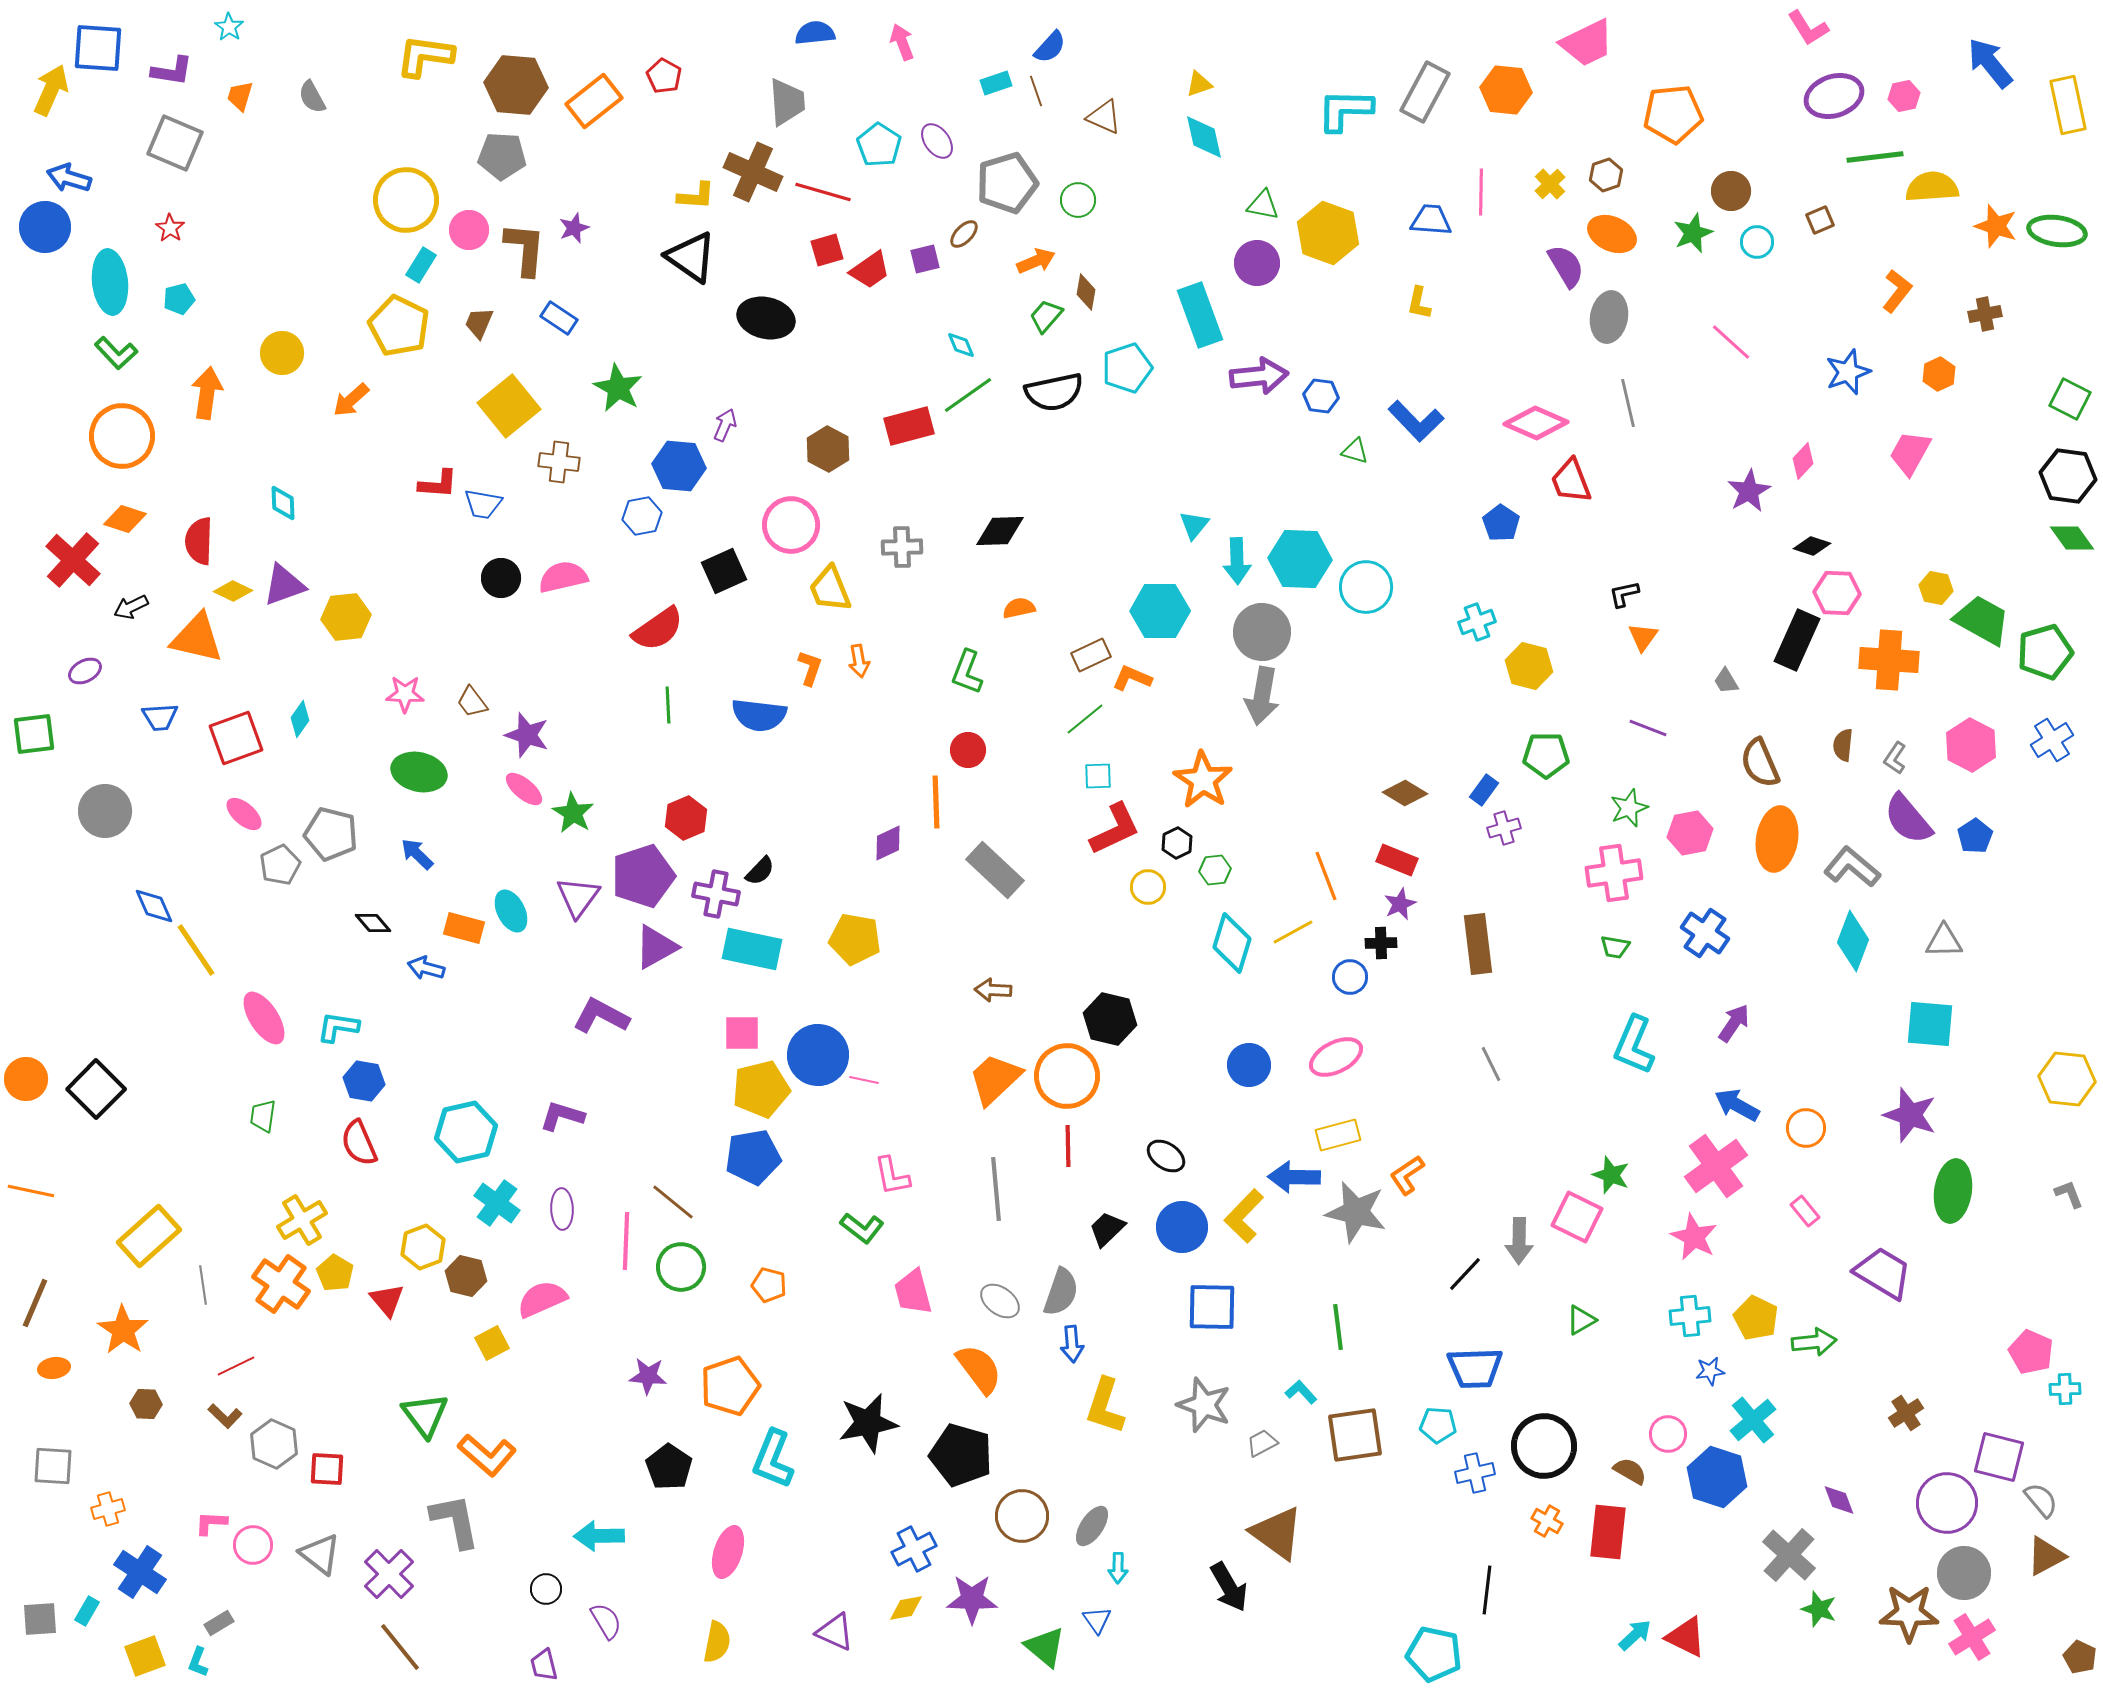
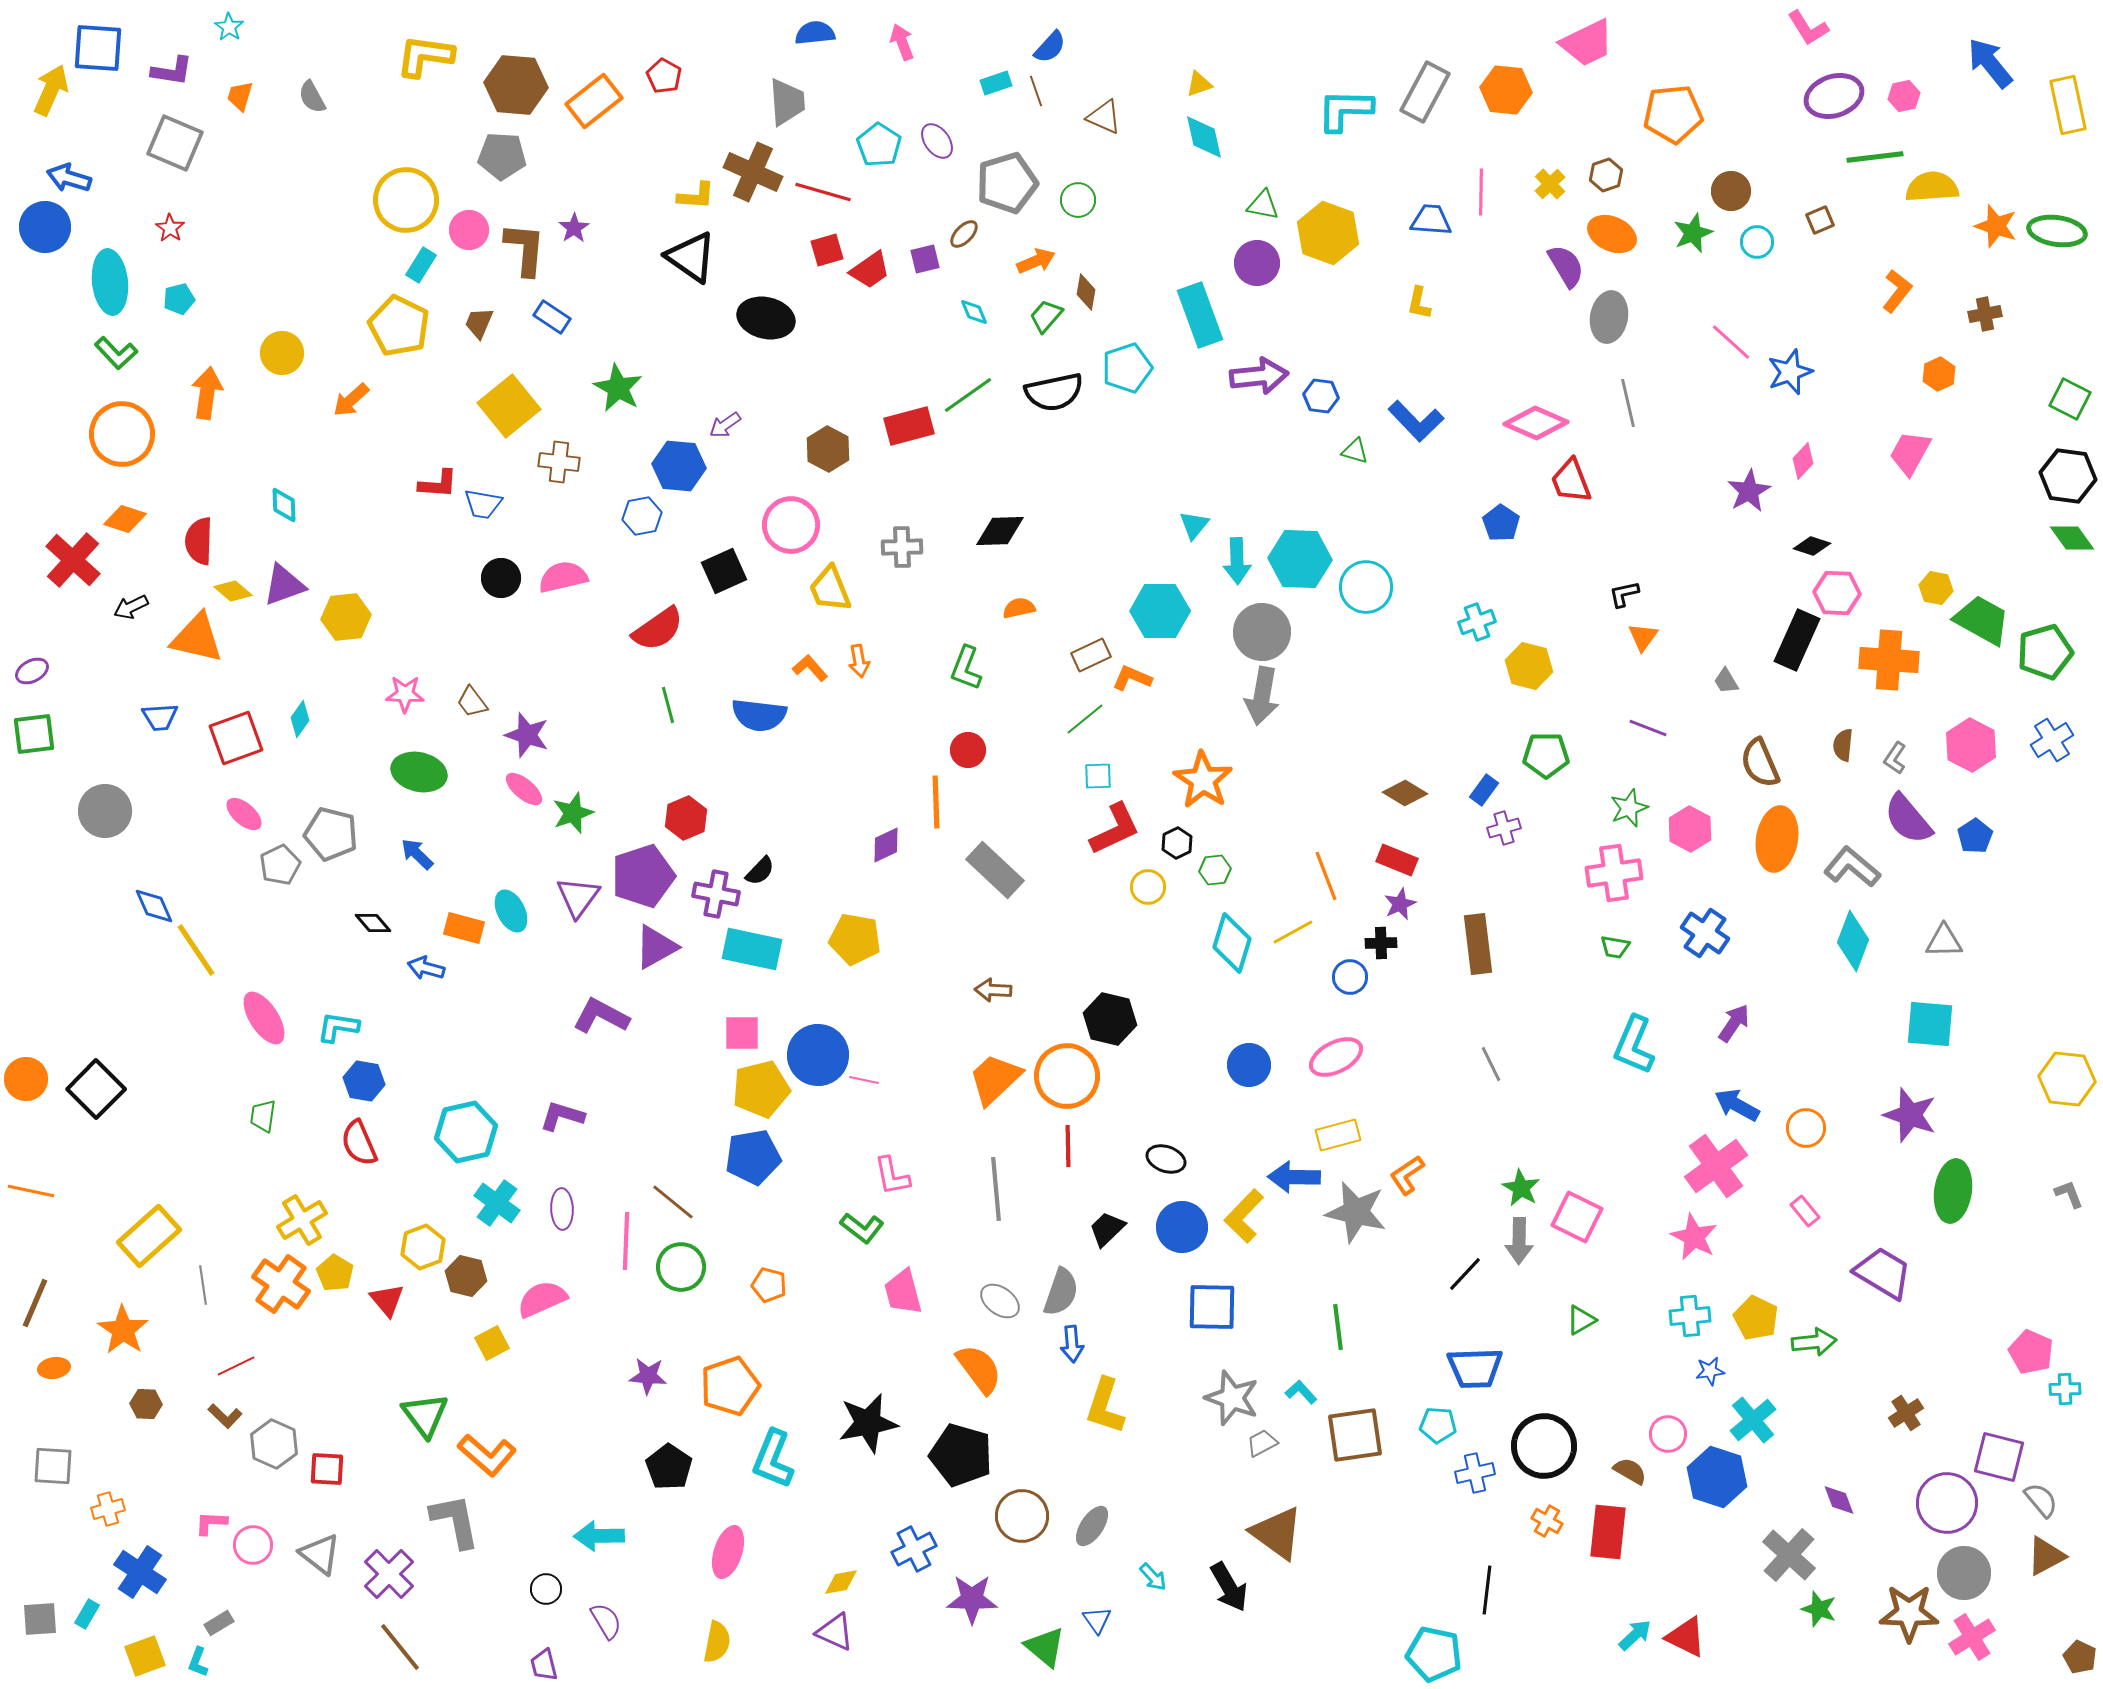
purple star at (574, 228): rotated 12 degrees counterclockwise
blue rectangle at (559, 318): moved 7 px left, 1 px up
cyan diamond at (961, 345): moved 13 px right, 33 px up
blue star at (1848, 372): moved 58 px left
purple arrow at (725, 425): rotated 148 degrees counterclockwise
orange circle at (122, 436): moved 2 px up
cyan diamond at (283, 503): moved 1 px right, 2 px down
yellow diamond at (233, 591): rotated 15 degrees clockwise
orange L-shape at (810, 668): rotated 60 degrees counterclockwise
purple ellipse at (85, 671): moved 53 px left
green L-shape at (967, 672): moved 1 px left, 4 px up
green line at (668, 705): rotated 12 degrees counterclockwise
green star at (573, 813): rotated 21 degrees clockwise
pink hexagon at (1690, 833): moved 4 px up; rotated 21 degrees counterclockwise
purple diamond at (888, 843): moved 2 px left, 2 px down
black ellipse at (1166, 1156): moved 3 px down; rotated 15 degrees counterclockwise
green star at (1611, 1175): moved 90 px left, 13 px down; rotated 9 degrees clockwise
pink trapezoid at (913, 1292): moved 10 px left
gray star at (1204, 1405): moved 28 px right, 7 px up
cyan arrow at (1118, 1568): moved 35 px right, 9 px down; rotated 44 degrees counterclockwise
yellow diamond at (906, 1608): moved 65 px left, 26 px up
cyan rectangle at (87, 1611): moved 3 px down
